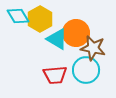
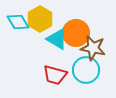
cyan diamond: moved 6 px down
red trapezoid: rotated 20 degrees clockwise
